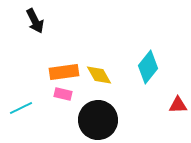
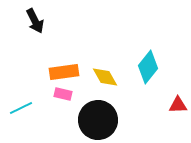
yellow diamond: moved 6 px right, 2 px down
